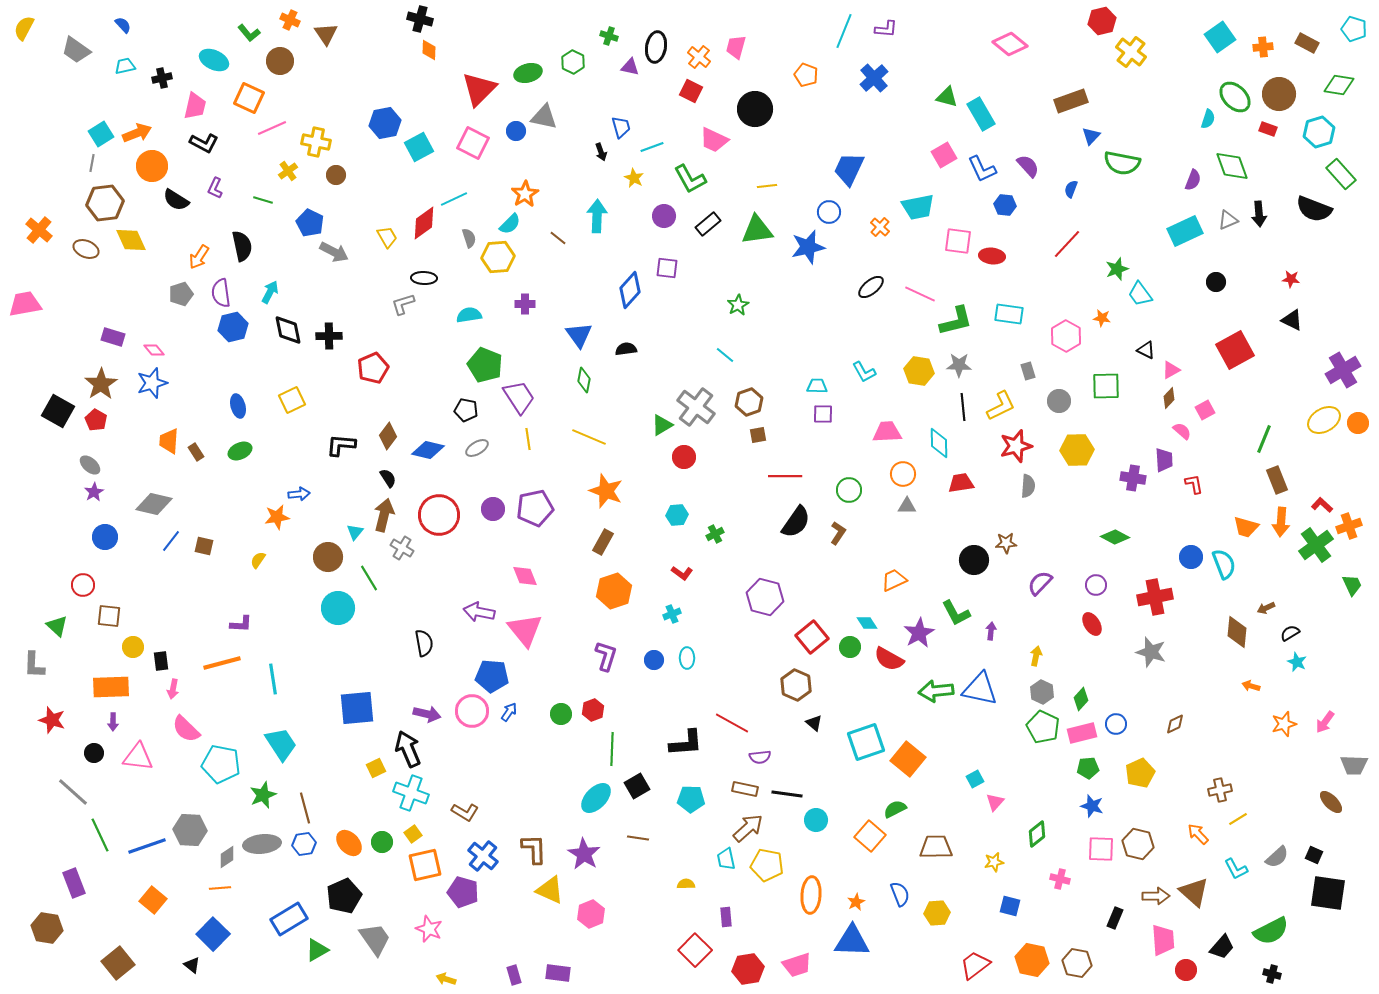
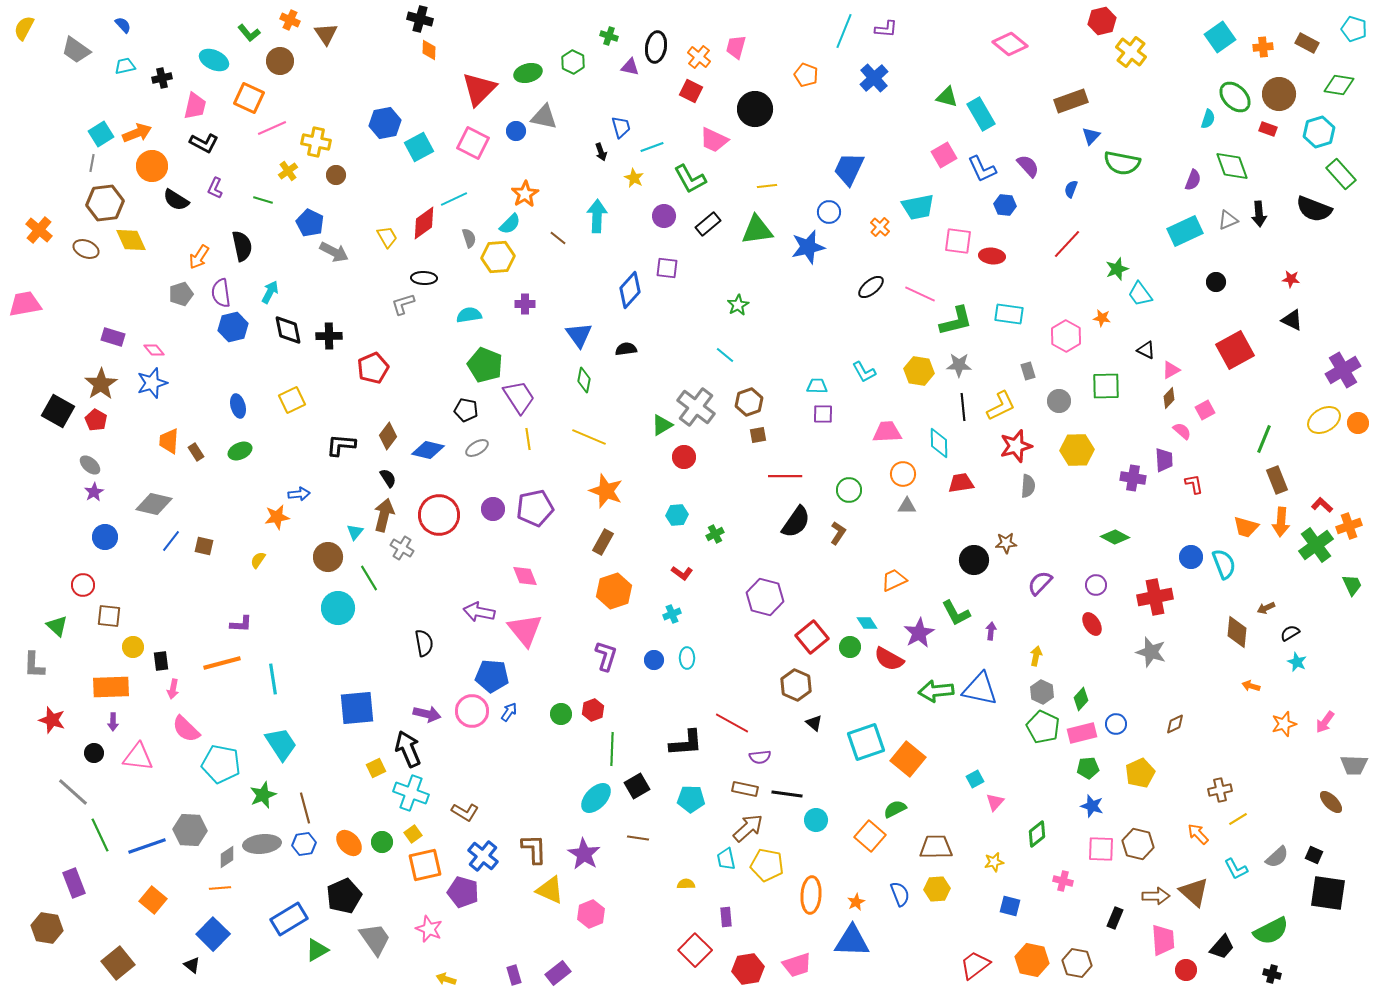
pink cross at (1060, 879): moved 3 px right, 2 px down
yellow hexagon at (937, 913): moved 24 px up
purple rectangle at (558, 973): rotated 45 degrees counterclockwise
